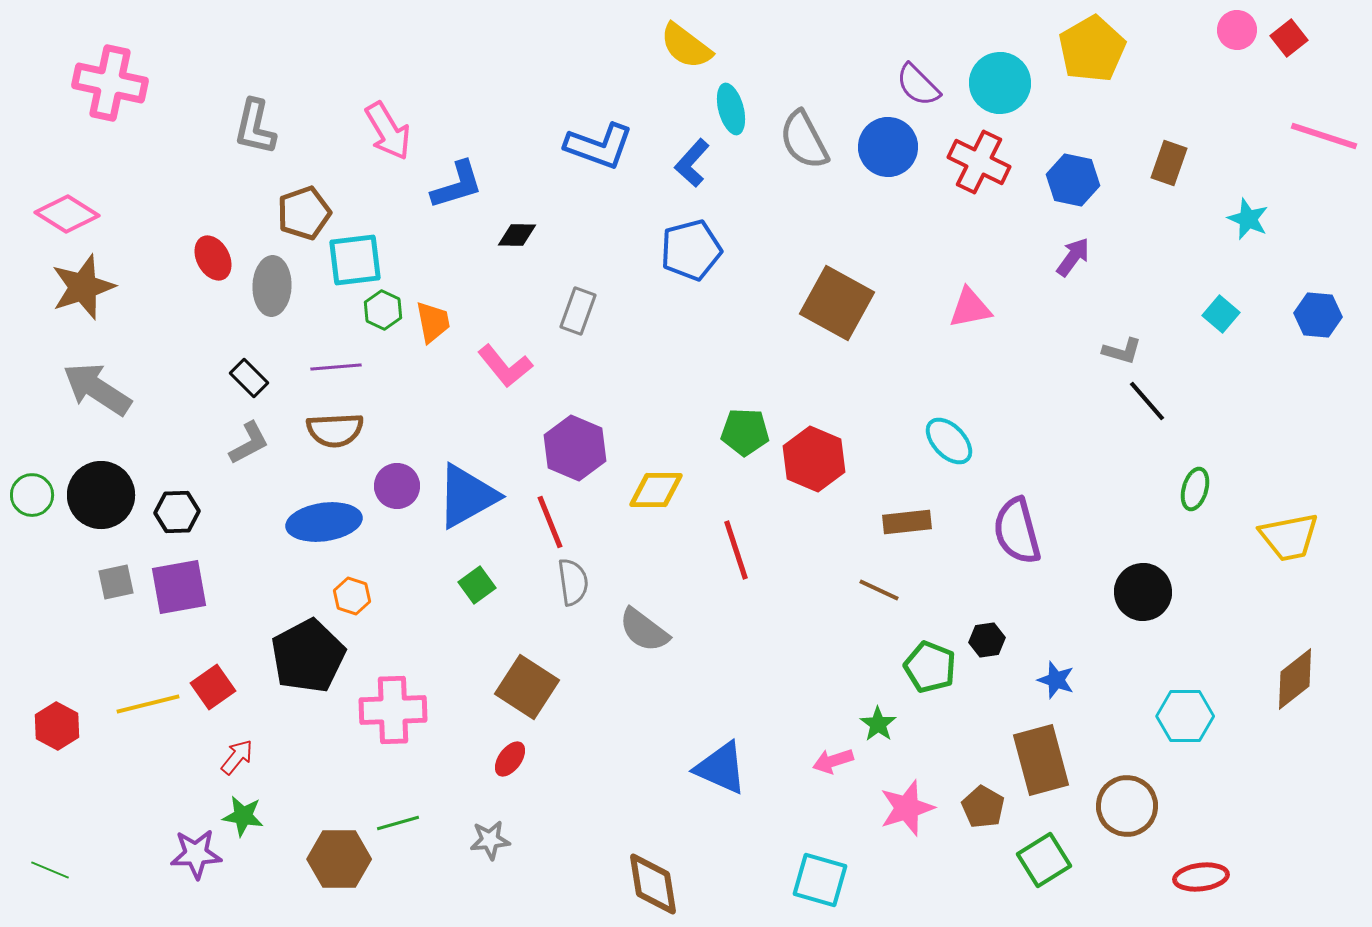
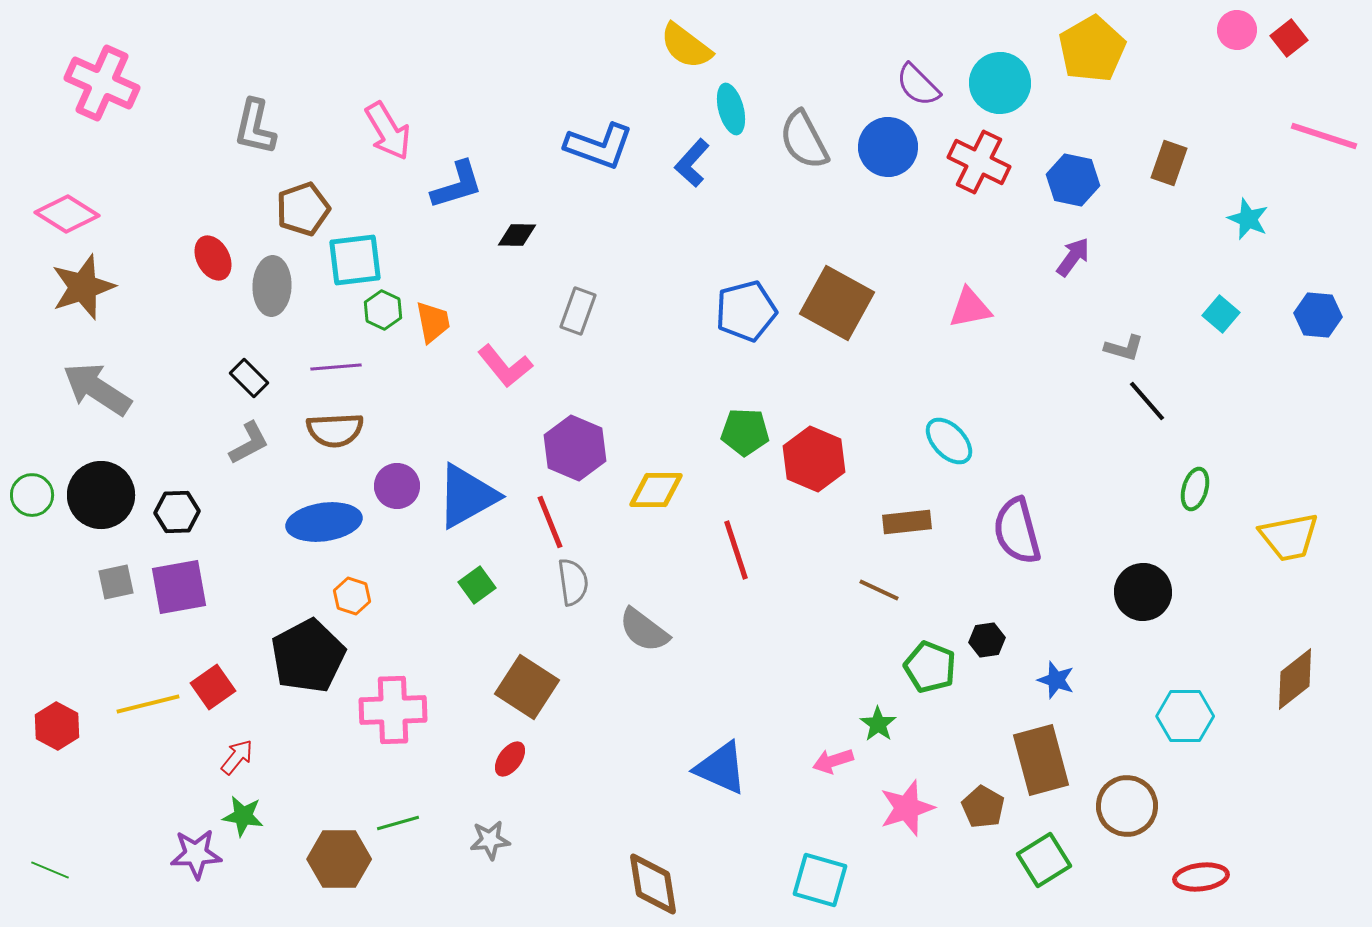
pink cross at (110, 83): moved 8 px left; rotated 12 degrees clockwise
brown pentagon at (304, 213): moved 1 px left, 4 px up
blue pentagon at (691, 250): moved 55 px right, 61 px down
gray L-shape at (1122, 351): moved 2 px right, 3 px up
